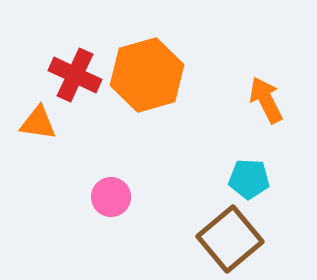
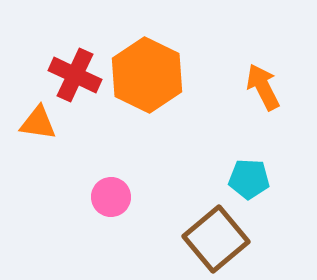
orange hexagon: rotated 18 degrees counterclockwise
orange arrow: moved 3 px left, 13 px up
brown square: moved 14 px left
